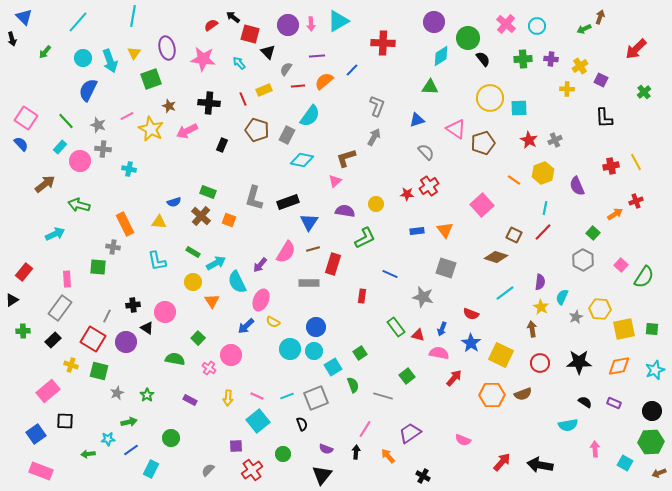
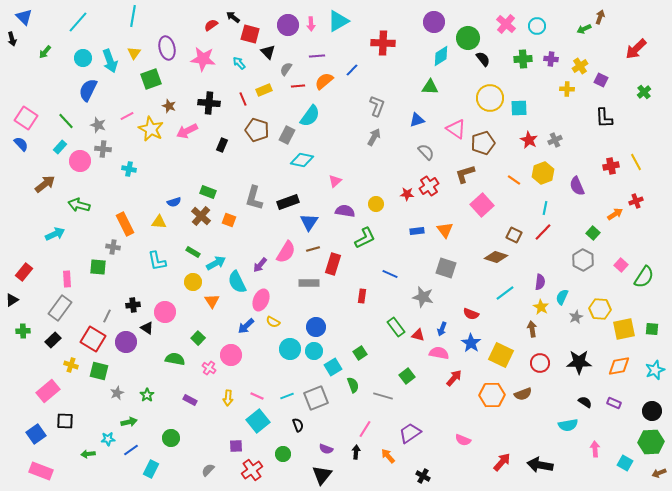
brown L-shape at (346, 158): moved 119 px right, 16 px down
black semicircle at (302, 424): moved 4 px left, 1 px down
